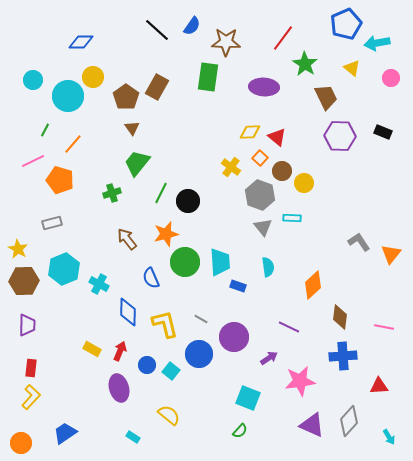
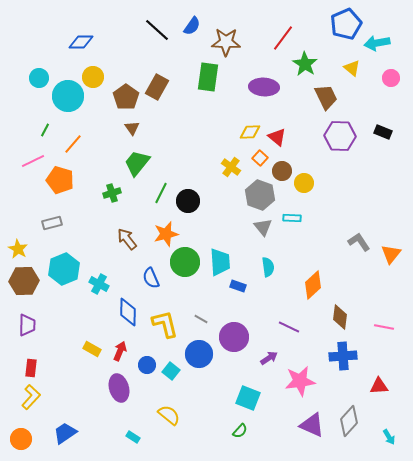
cyan circle at (33, 80): moved 6 px right, 2 px up
orange circle at (21, 443): moved 4 px up
